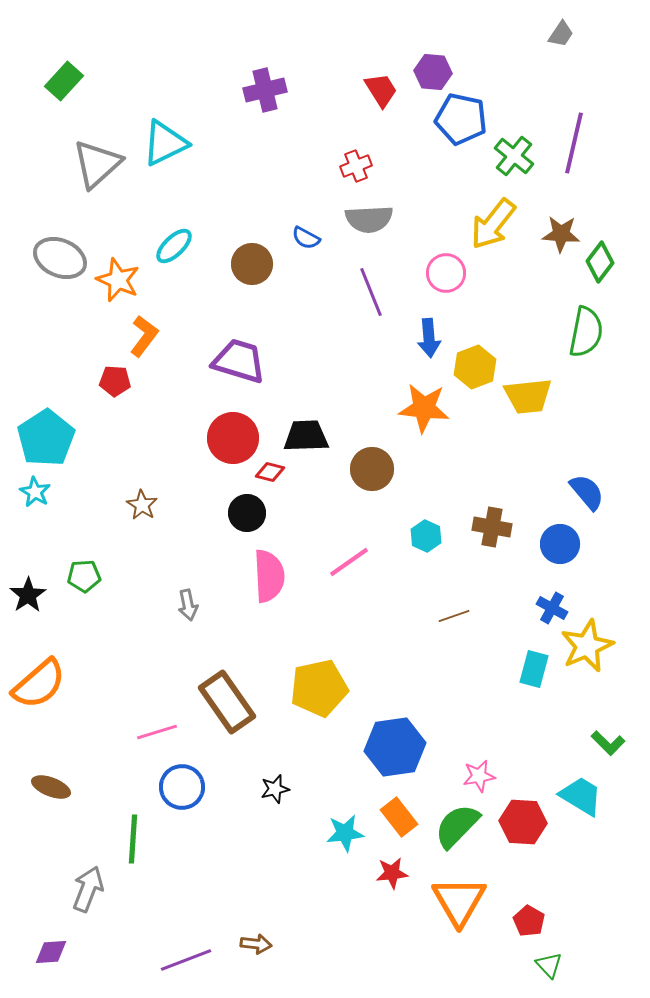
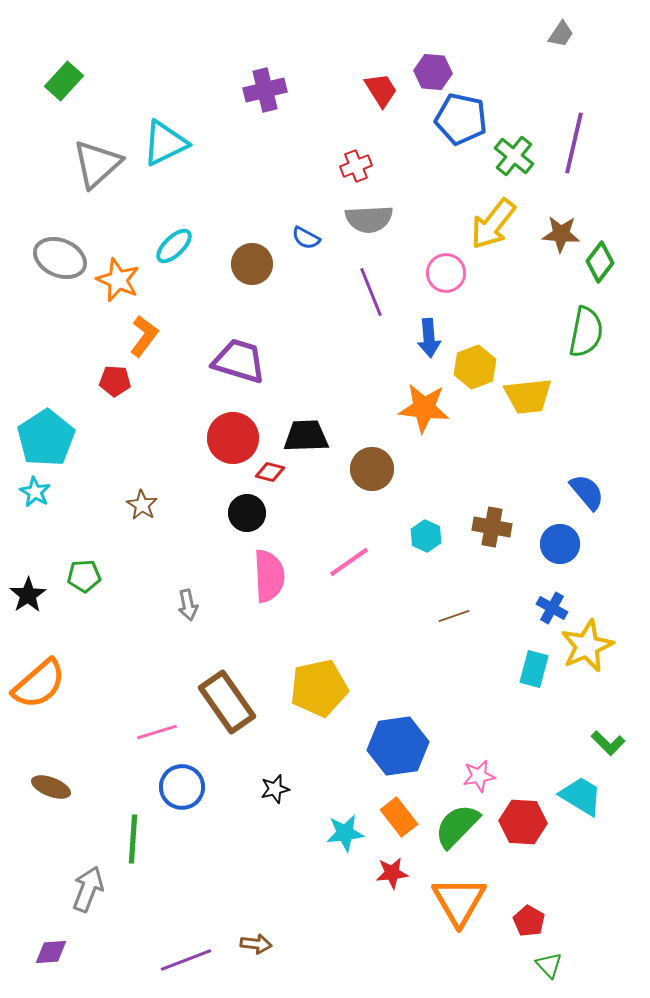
blue hexagon at (395, 747): moved 3 px right, 1 px up
